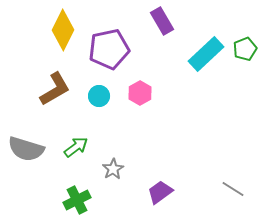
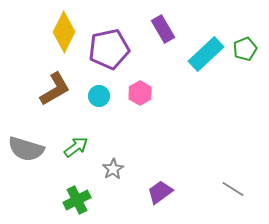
purple rectangle: moved 1 px right, 8 px down
yellow diamond: moved 1 px right, 2 px down
